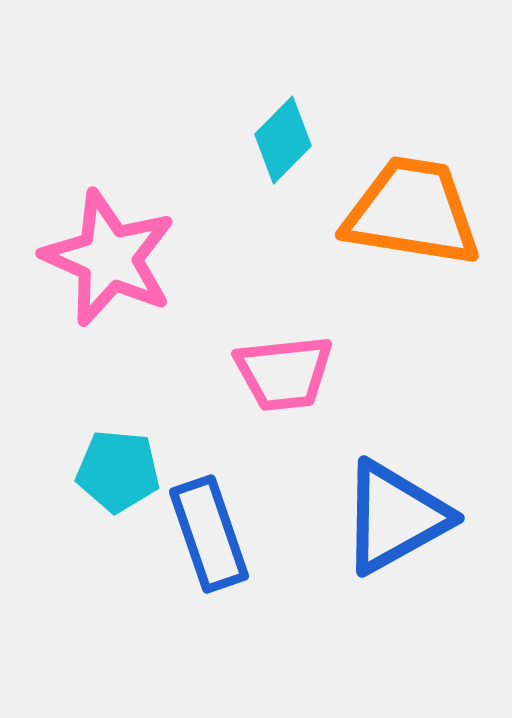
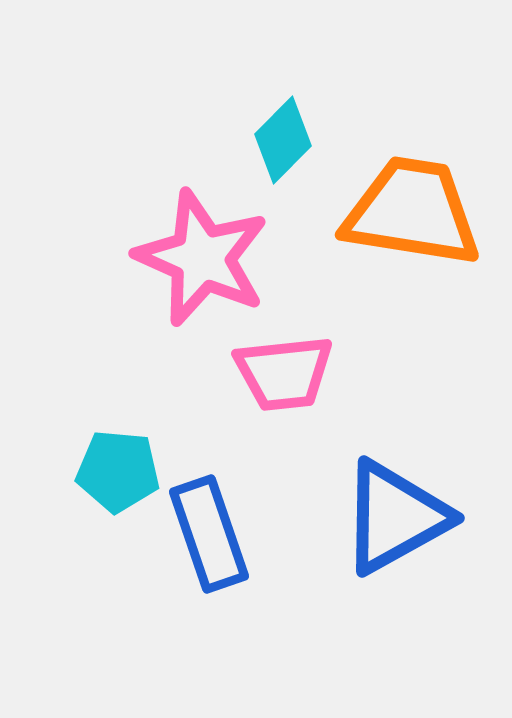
pink star: moved 93 px right
